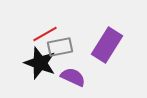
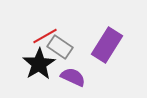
red line: moved 2 px down
gray rectangle: rotated 45 degrees clockwise
black star: moved 1 px left, 1 px down; rotated 20 degrees clockwise
